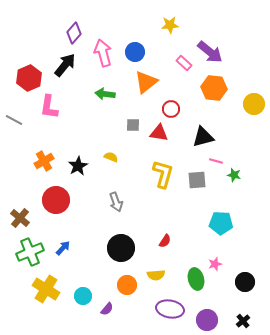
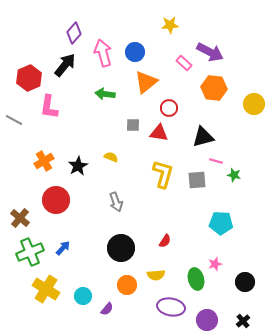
purple arrow at (210, 52): rotated 12 degrees counterclockwise
red circle at (171, 109): moved 2 px left, 1 px up
purple ellipse at (170, 309): moved 1 px right, 2 px up
